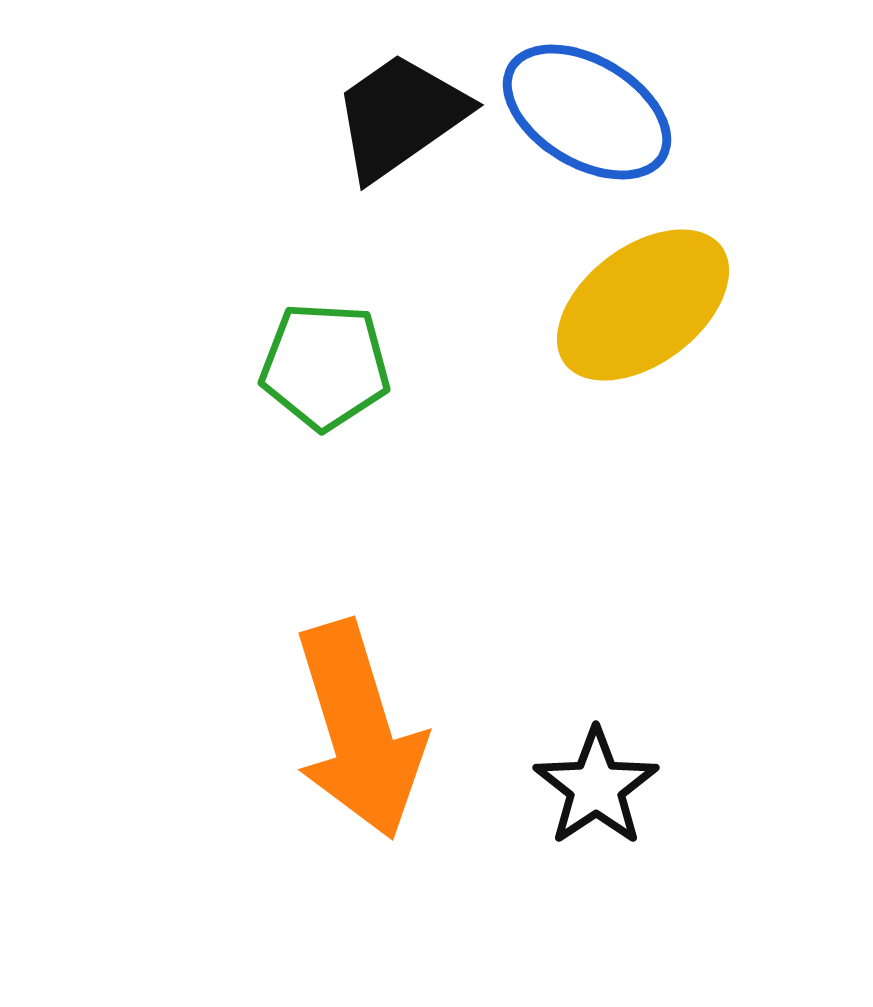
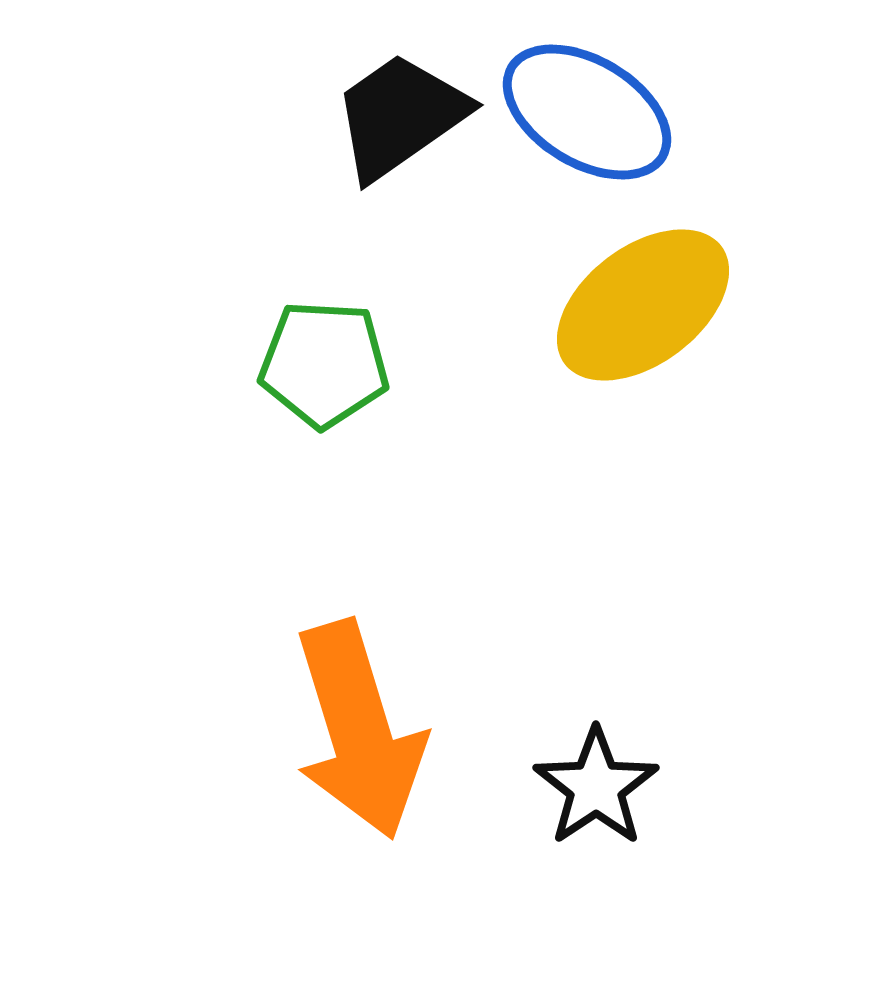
green pentagon: moved 1 px left, 2 px up
